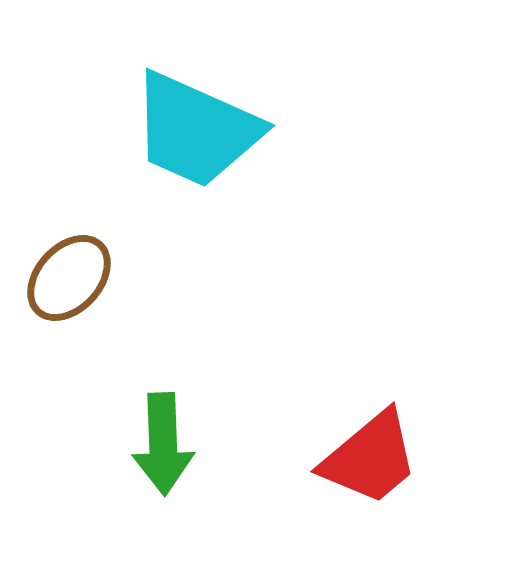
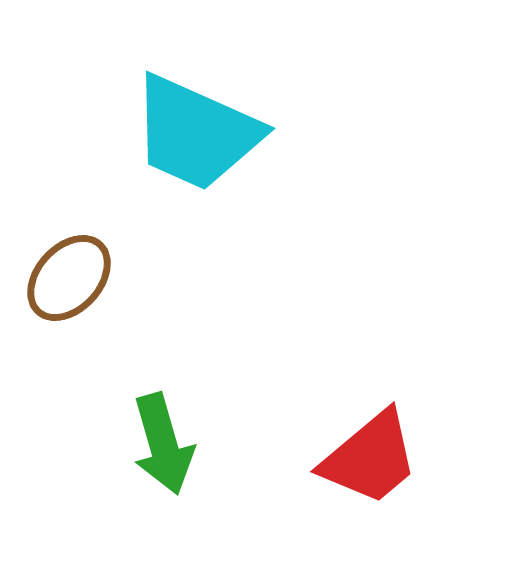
cyan trapezoid: moved 3 px down
green arrow: rotated 14 degrees counterclockwise
